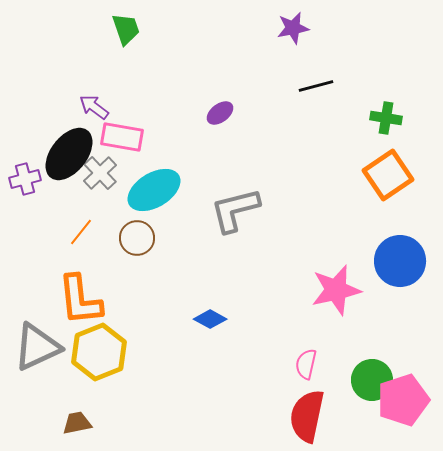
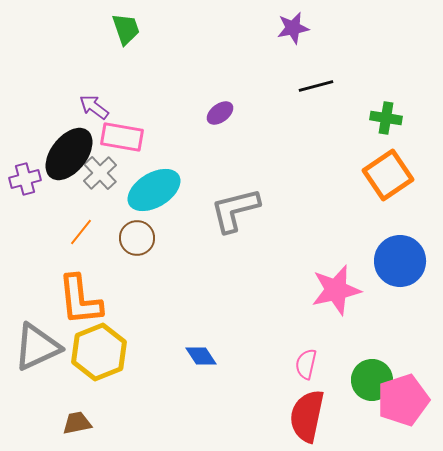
blue diamond: moved 9 px left, 37 px down; rotated 28 degrees clockwise
